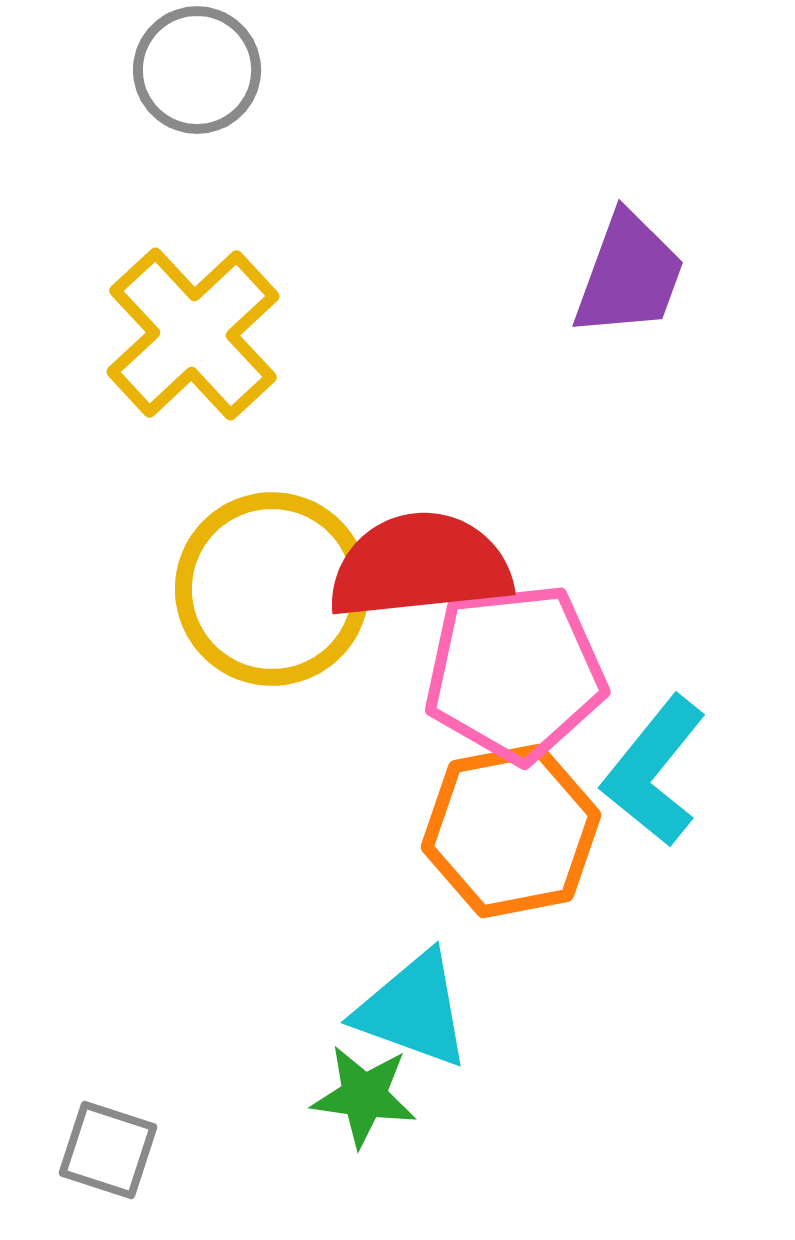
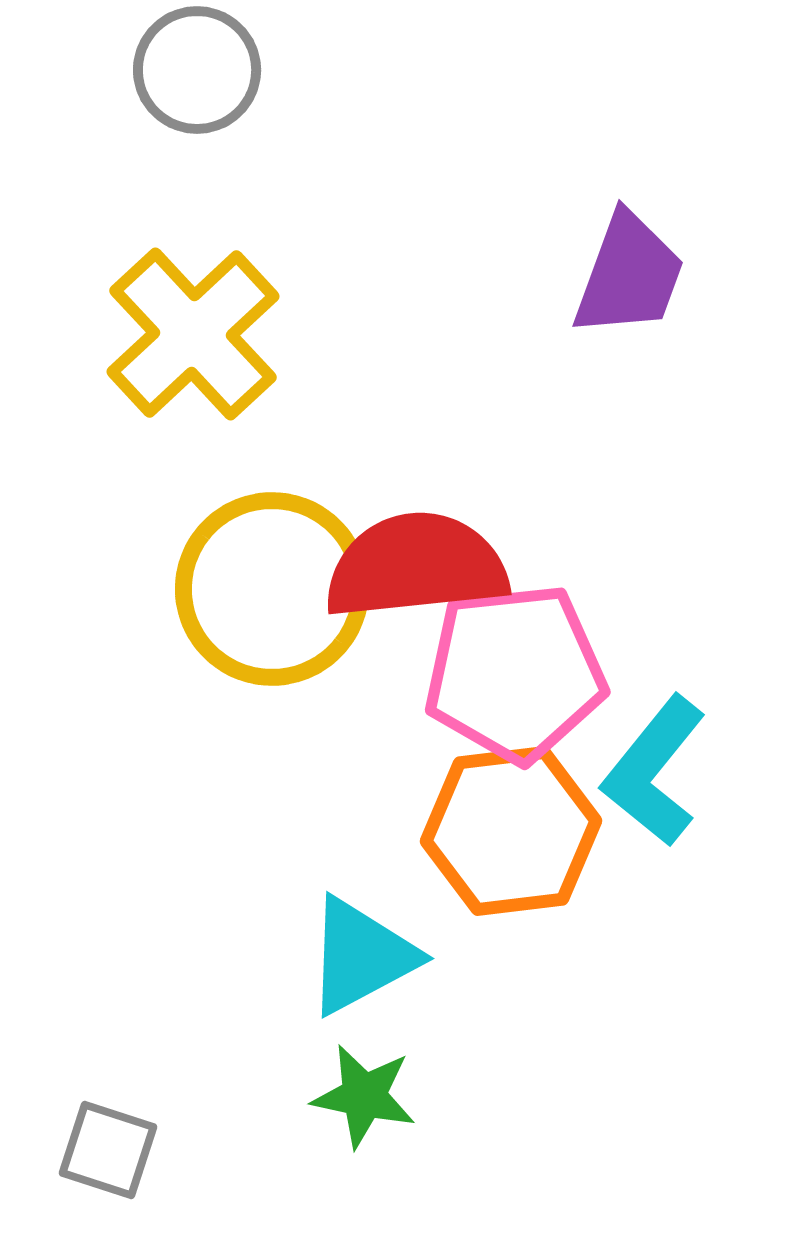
red semicircle: moved 4 px left
orange hexagon: rotated 4 degrees clockwise
cyan triangle: moved 52 px left, 54 px up; rotated 48 degrees counterclockwise
green star: rotated 4 degrees clockwise
